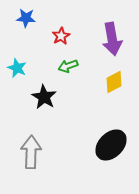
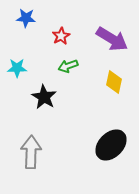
purple arrow: rotated 48 degrees counterclockwise
cyan star: rotated 24 degrees counterclockwise
yellow diamond: rotated 50 degrees counterclockwise
